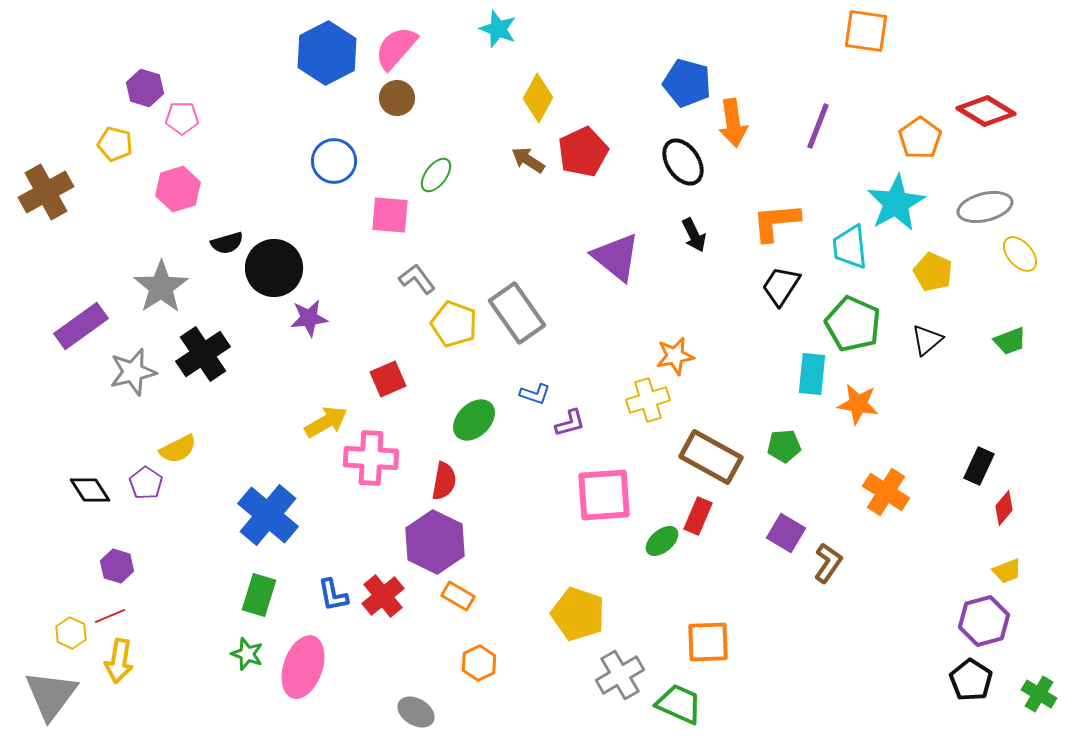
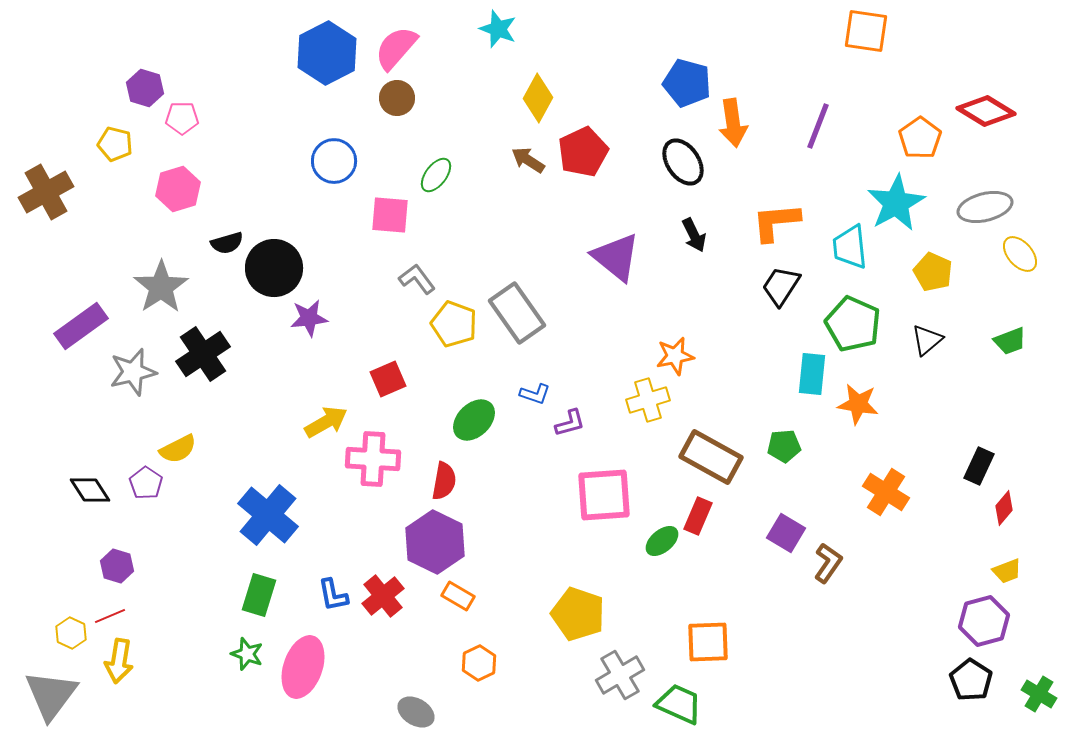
pink cross at (371, 458): moved 2 px right, 1 px down
